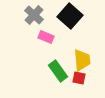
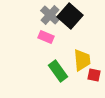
gray cross: moved 16 px right
red square: moved 15 px right, 3 px up
